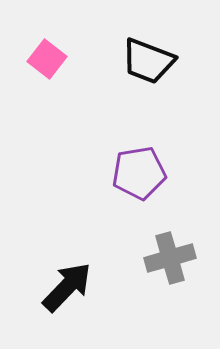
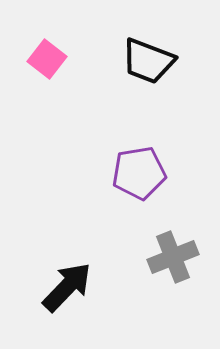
gray cross: moved 3 px right, 1 px up; rotated 6 degrees counterclockwise
